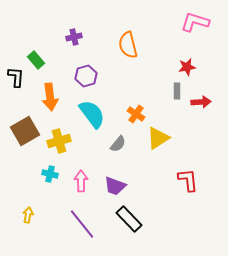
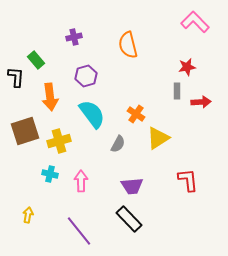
pink L-shape: rotated 28 degrees clockwise
brown square: rotated 12 degrees clockwise
gray semicircle: rotated 12 degrees counterclockwise
purple trapezoid: moved 17 px right; rotated 25 degrees counterclockwise
purple line: moved 3 px left, 7 px down
